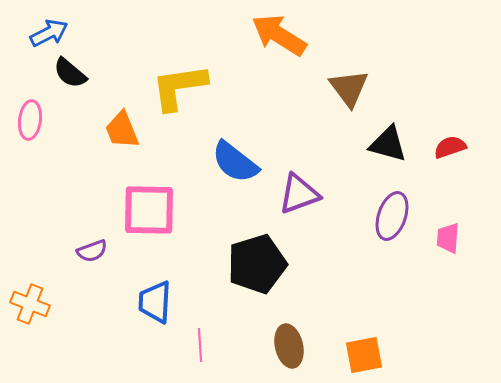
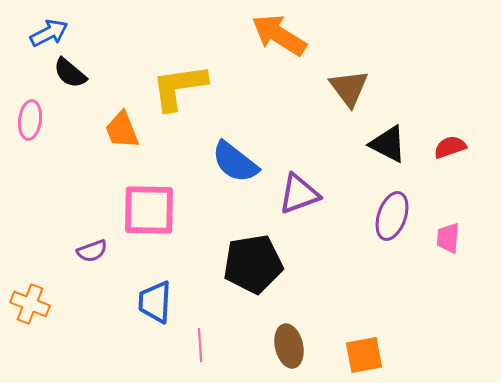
black triangle: rotated 12 degrees clockwise
black pentagon: moved 4 px left; rotated 8 degrees clockwise
